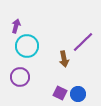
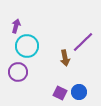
brown arrow: moved 1 px right, 1 px up
purple circle: moved 2 px left, 5 px up
blue circle: moved 1 px right, 2 px up
